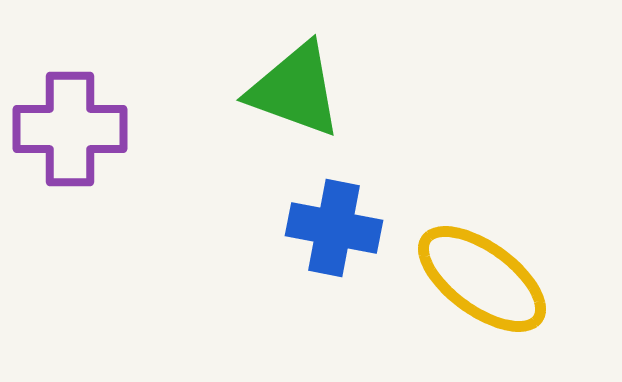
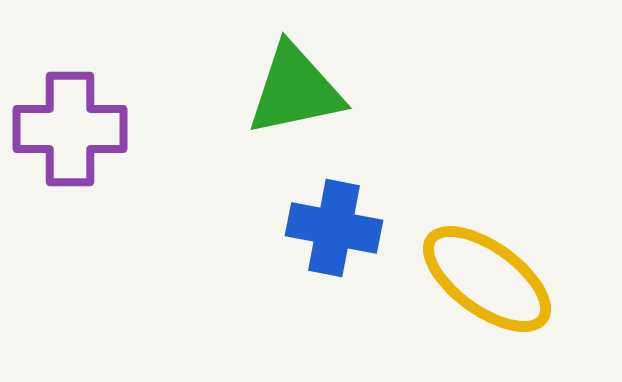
green triangle: rotated 32 degrees counterclockwise
yellow ellipse: moved 5 px right
